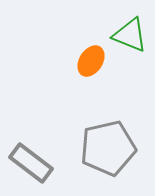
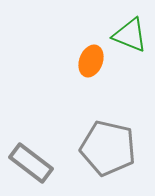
orange ellipse: rotated 12 degrees counterclockwise
gray pentagon: rotated 26 degrees clockwise
